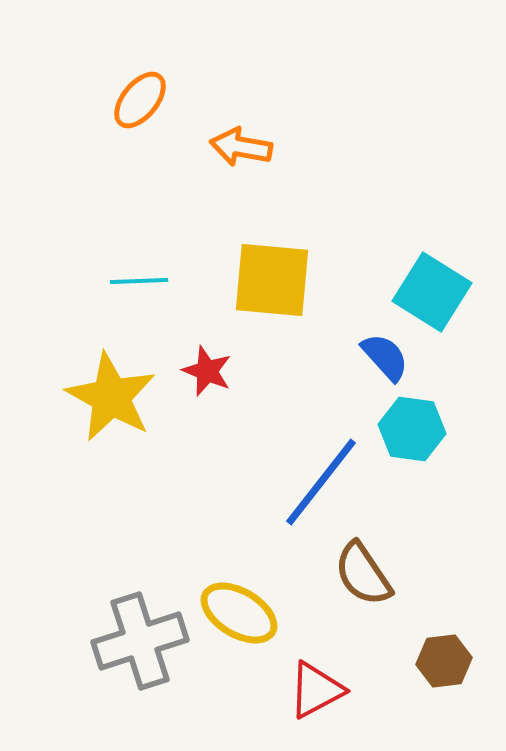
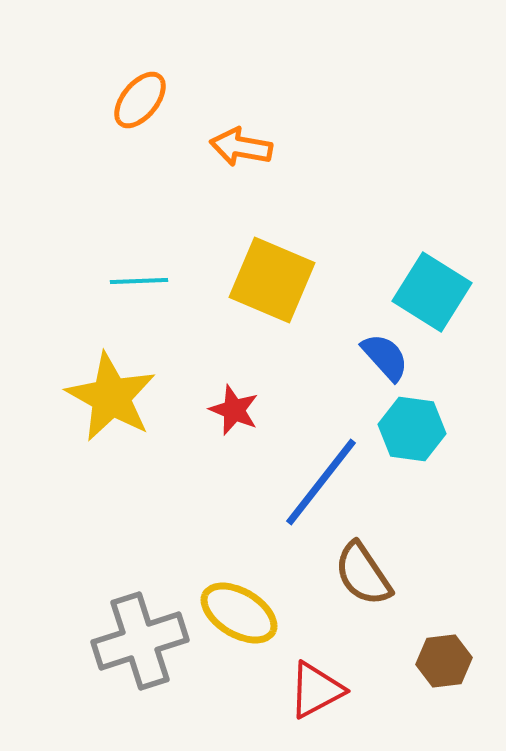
yellow square: rotated 18 degrees clockwise
red star: moved 27 px right, 39 px down
